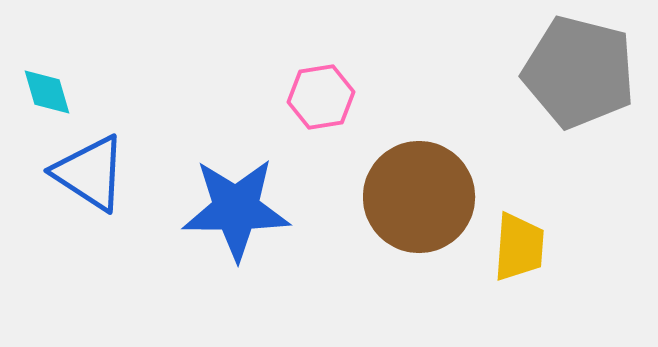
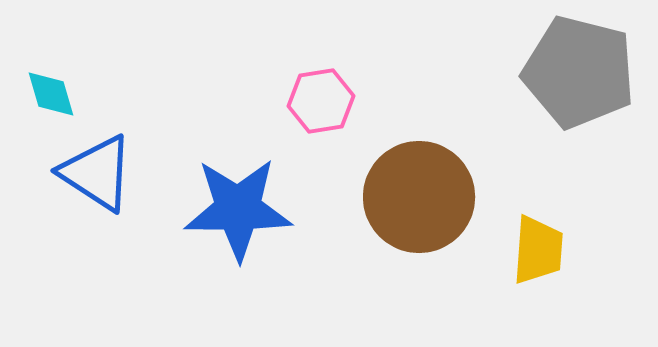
cyan diamond: moved 4 px right, 2 px down
pink hexagon: moved 4 px down
blue triangle: moved 7 px right
blue star: moved 2 px right
yellow trapezoid: moved 19 px right, 3 px down
